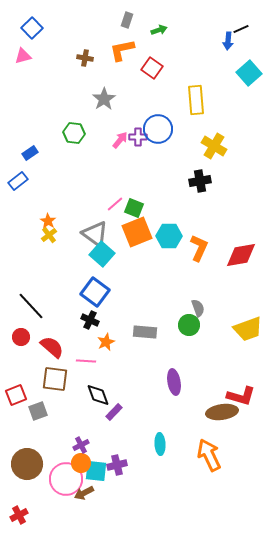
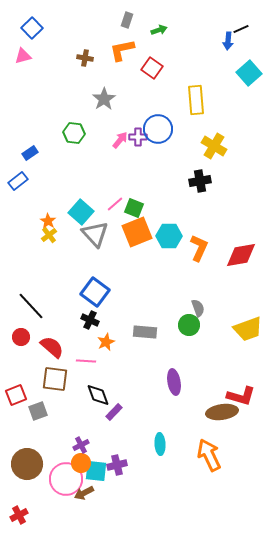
gray triangle at (95, 234): rotated 12 degrees clockwise
cyan square at (102, 254): moved 21 px left, 42 px up
